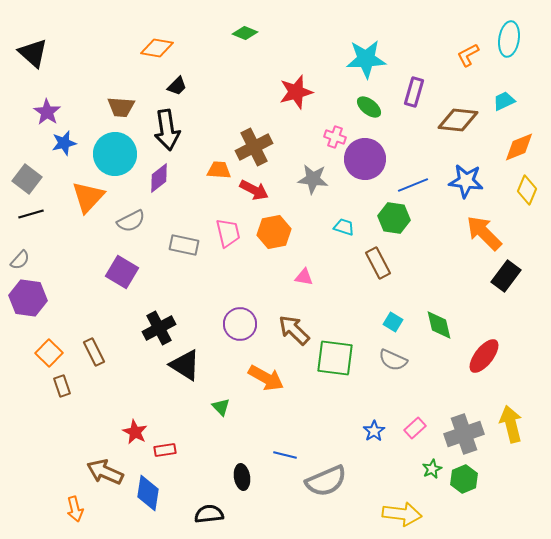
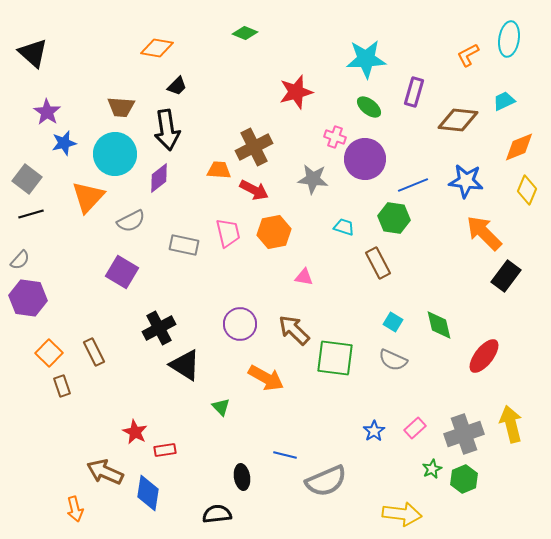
black semicircle at (209, 514): moved 8 px right
